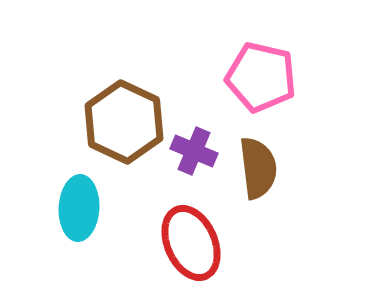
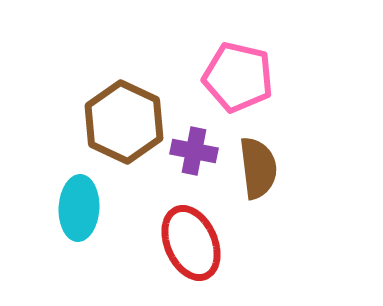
pink pentagon: moved 23 px left
purple cross: rotated 12 degrees counterclockwise
